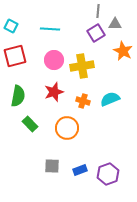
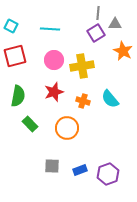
gray line: moved 2 px down
cyan semicircle: rotated 108 degrees counterclockwise
